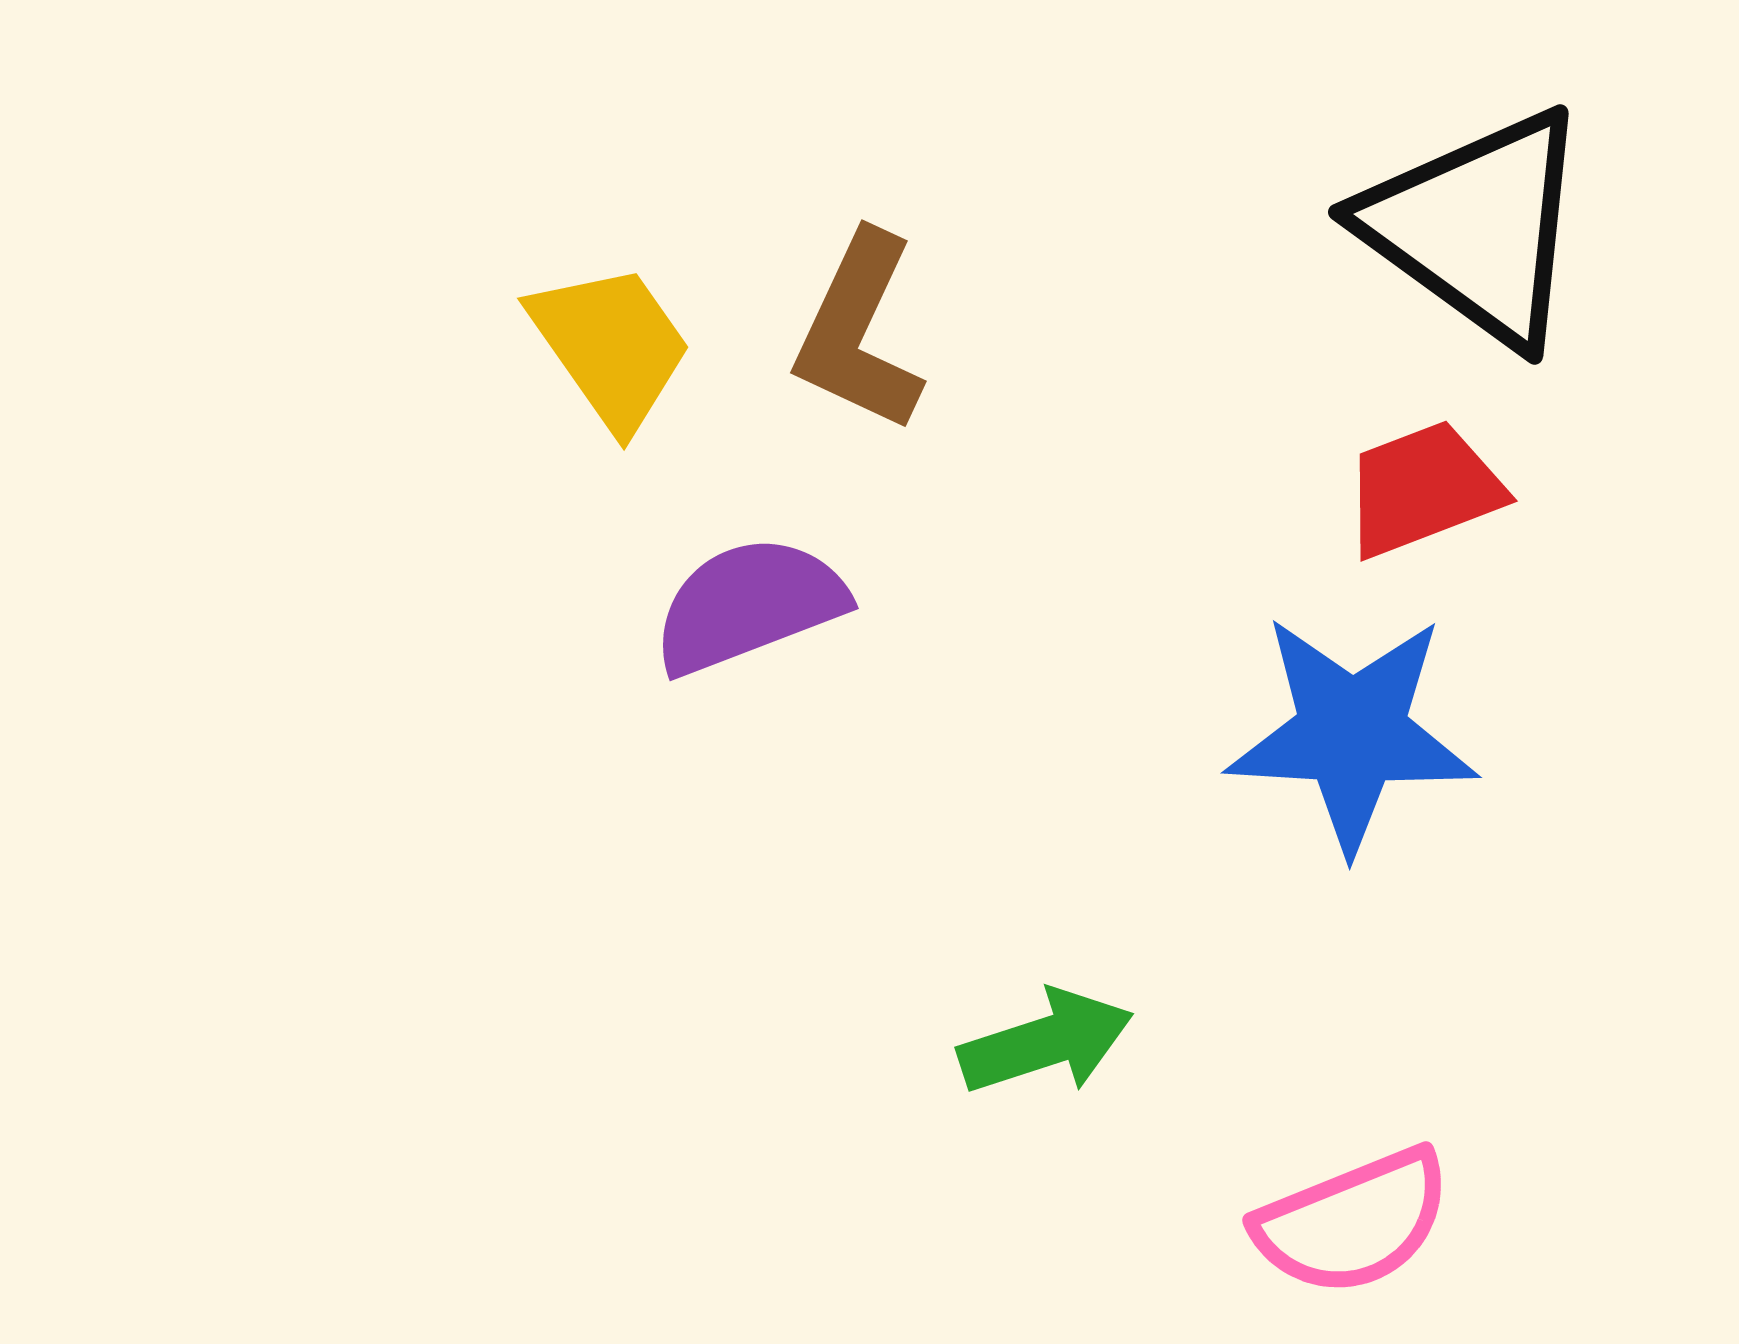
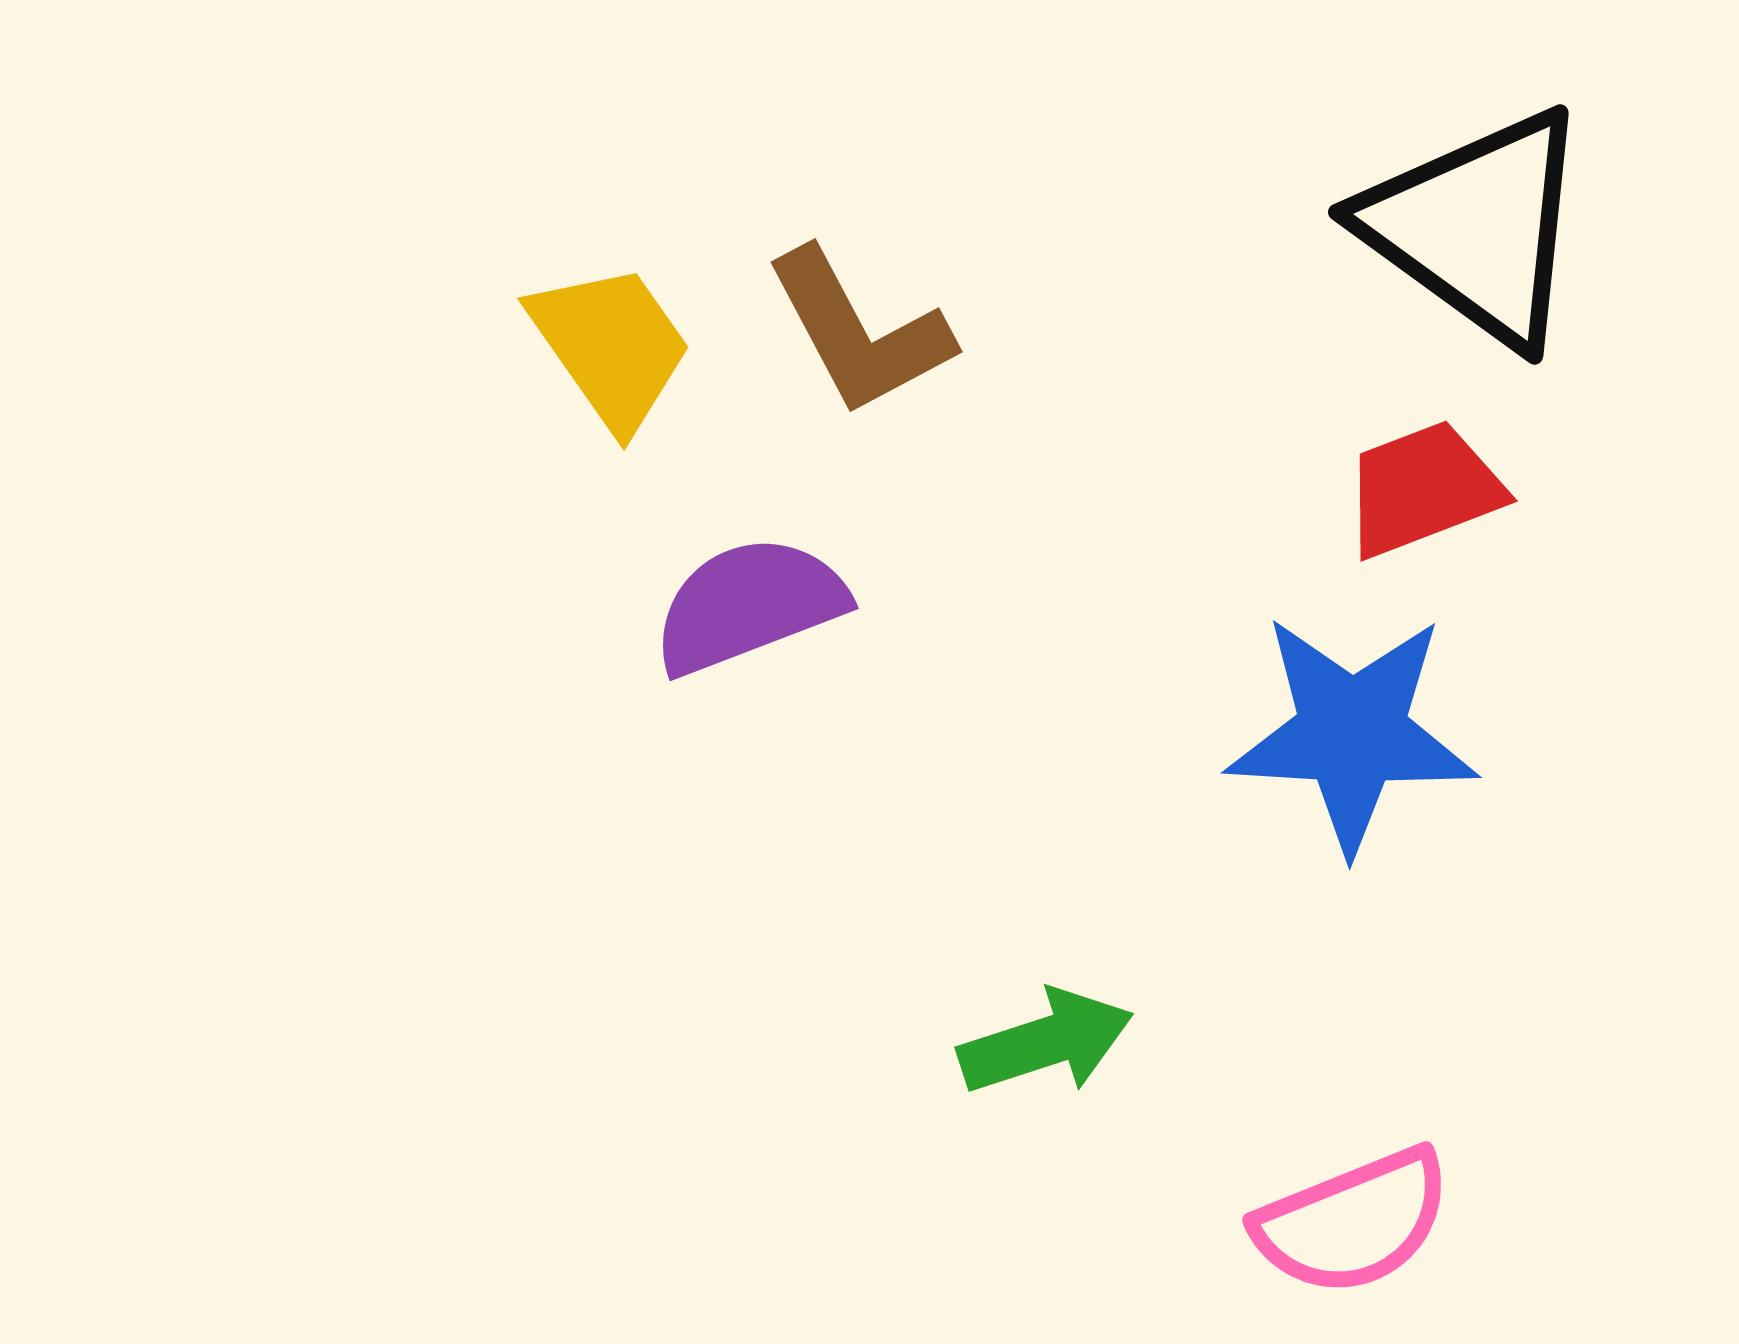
brown L-shape: rotated 53 degrees counterclockwise
